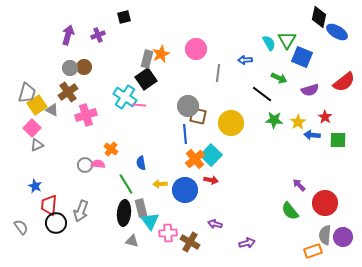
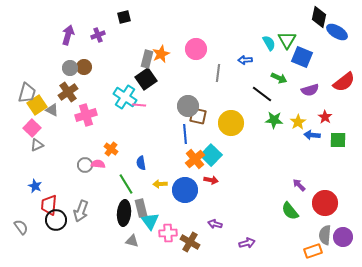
black circle at (56, 223): moved 3 px up
